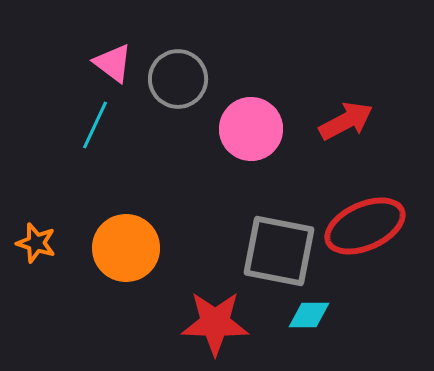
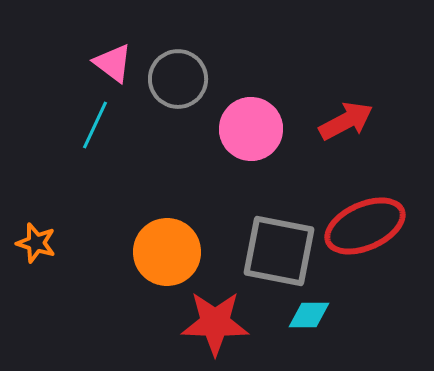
orange circle: moved 41 px right, 4 px down
